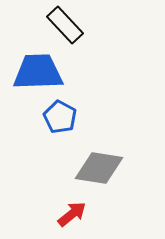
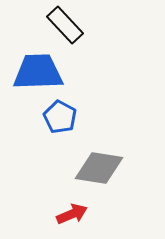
red arrow: rotated 16 degrees clockwise
